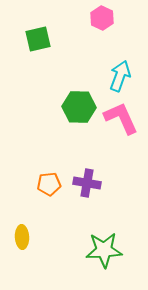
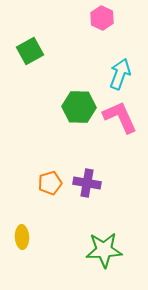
green square: moved 8 px left, 12 px down; rotated 16 degrees counterclockwise
cyan arrow: moved 2 px up
pink L-shape: moved 1 px left, 1 px up
orange pentagon: moved 1 px right, 1 px up; rotated 10 degrees counterclockwise
